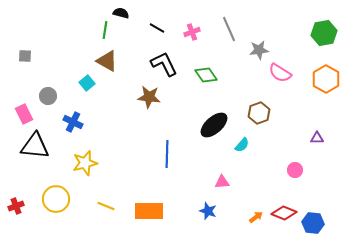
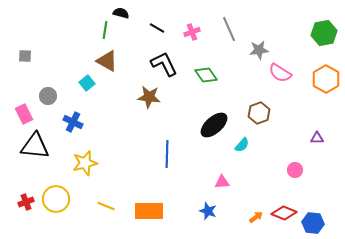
red cross: moved 10 px right, 4 px up
